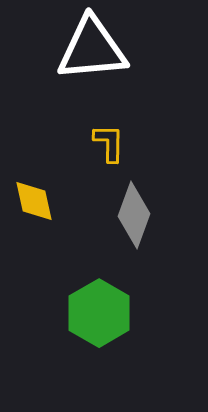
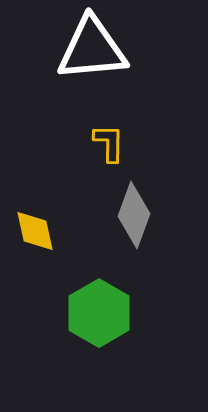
yellow diamond: moved 1 px right, 30 px down
